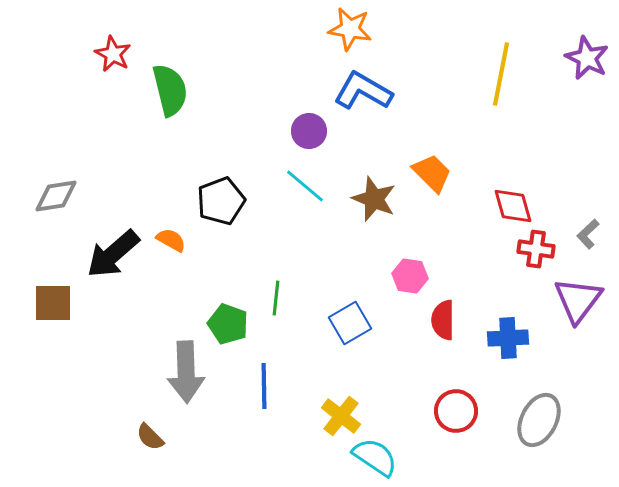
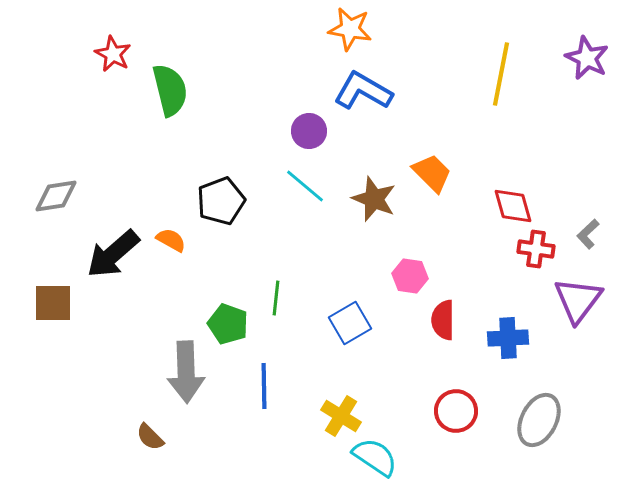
yellow cross: rotated 6 degrees counterclockwise
